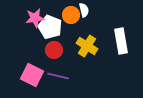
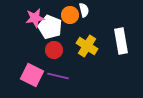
orange circle: moved 1 px left
